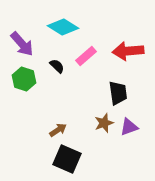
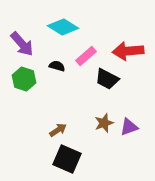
black semicircle: rotated 28 degrees counterclockwise
black trapezoid: moved 11 px left, 14 px up; rotated 125 degrees clockwise
